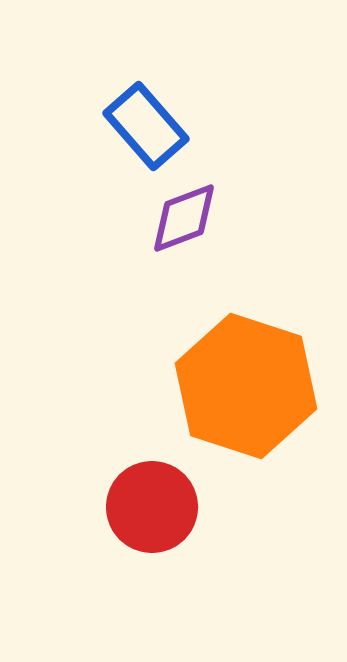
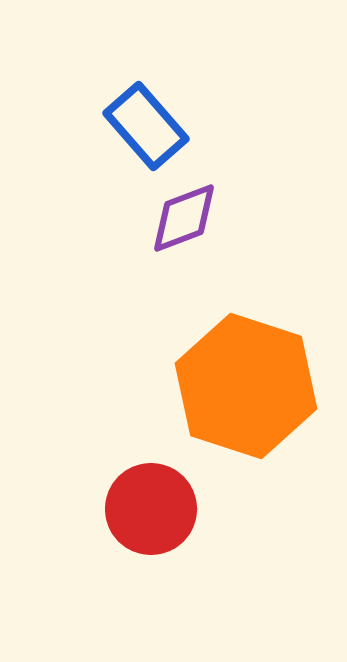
red circle: moved 1 px left, 2 px down
